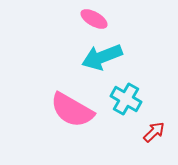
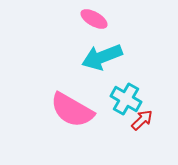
red arrow: moved 12 px left, 12 px up
